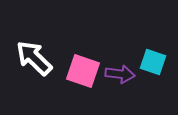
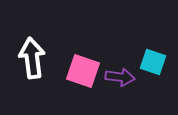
white arrow: moved 2 px left; rotated 39 degrees clockwise
purple arrow: moved 3 px down
